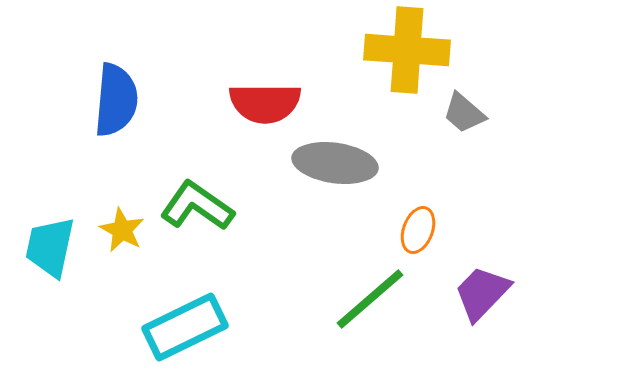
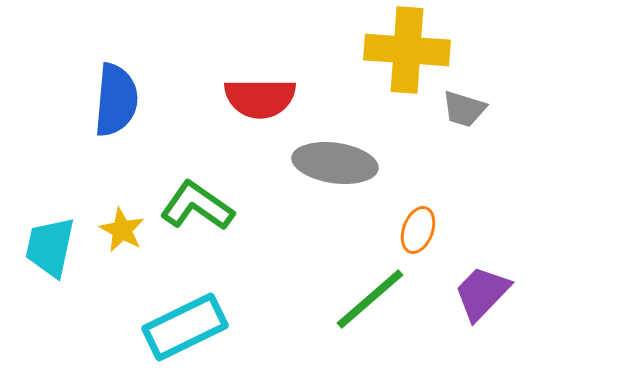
red semicircle: moved 5 px left, 5 px up
gray trapezoid: moved 4 px up; rotated 24 degrees counterclockwise
